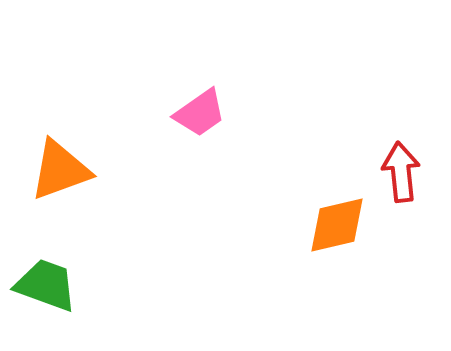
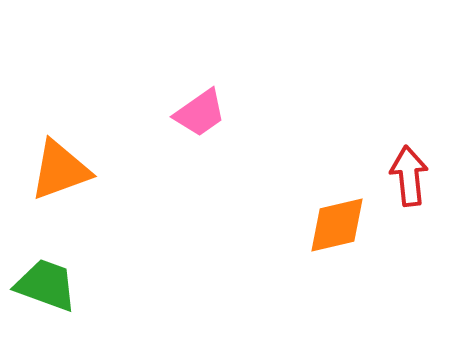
red arrow: moved 8 px right, 4 px down
